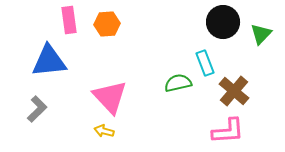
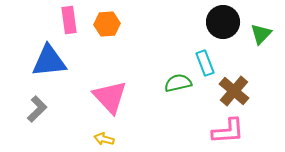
yellow arrow: moved 8 px down
